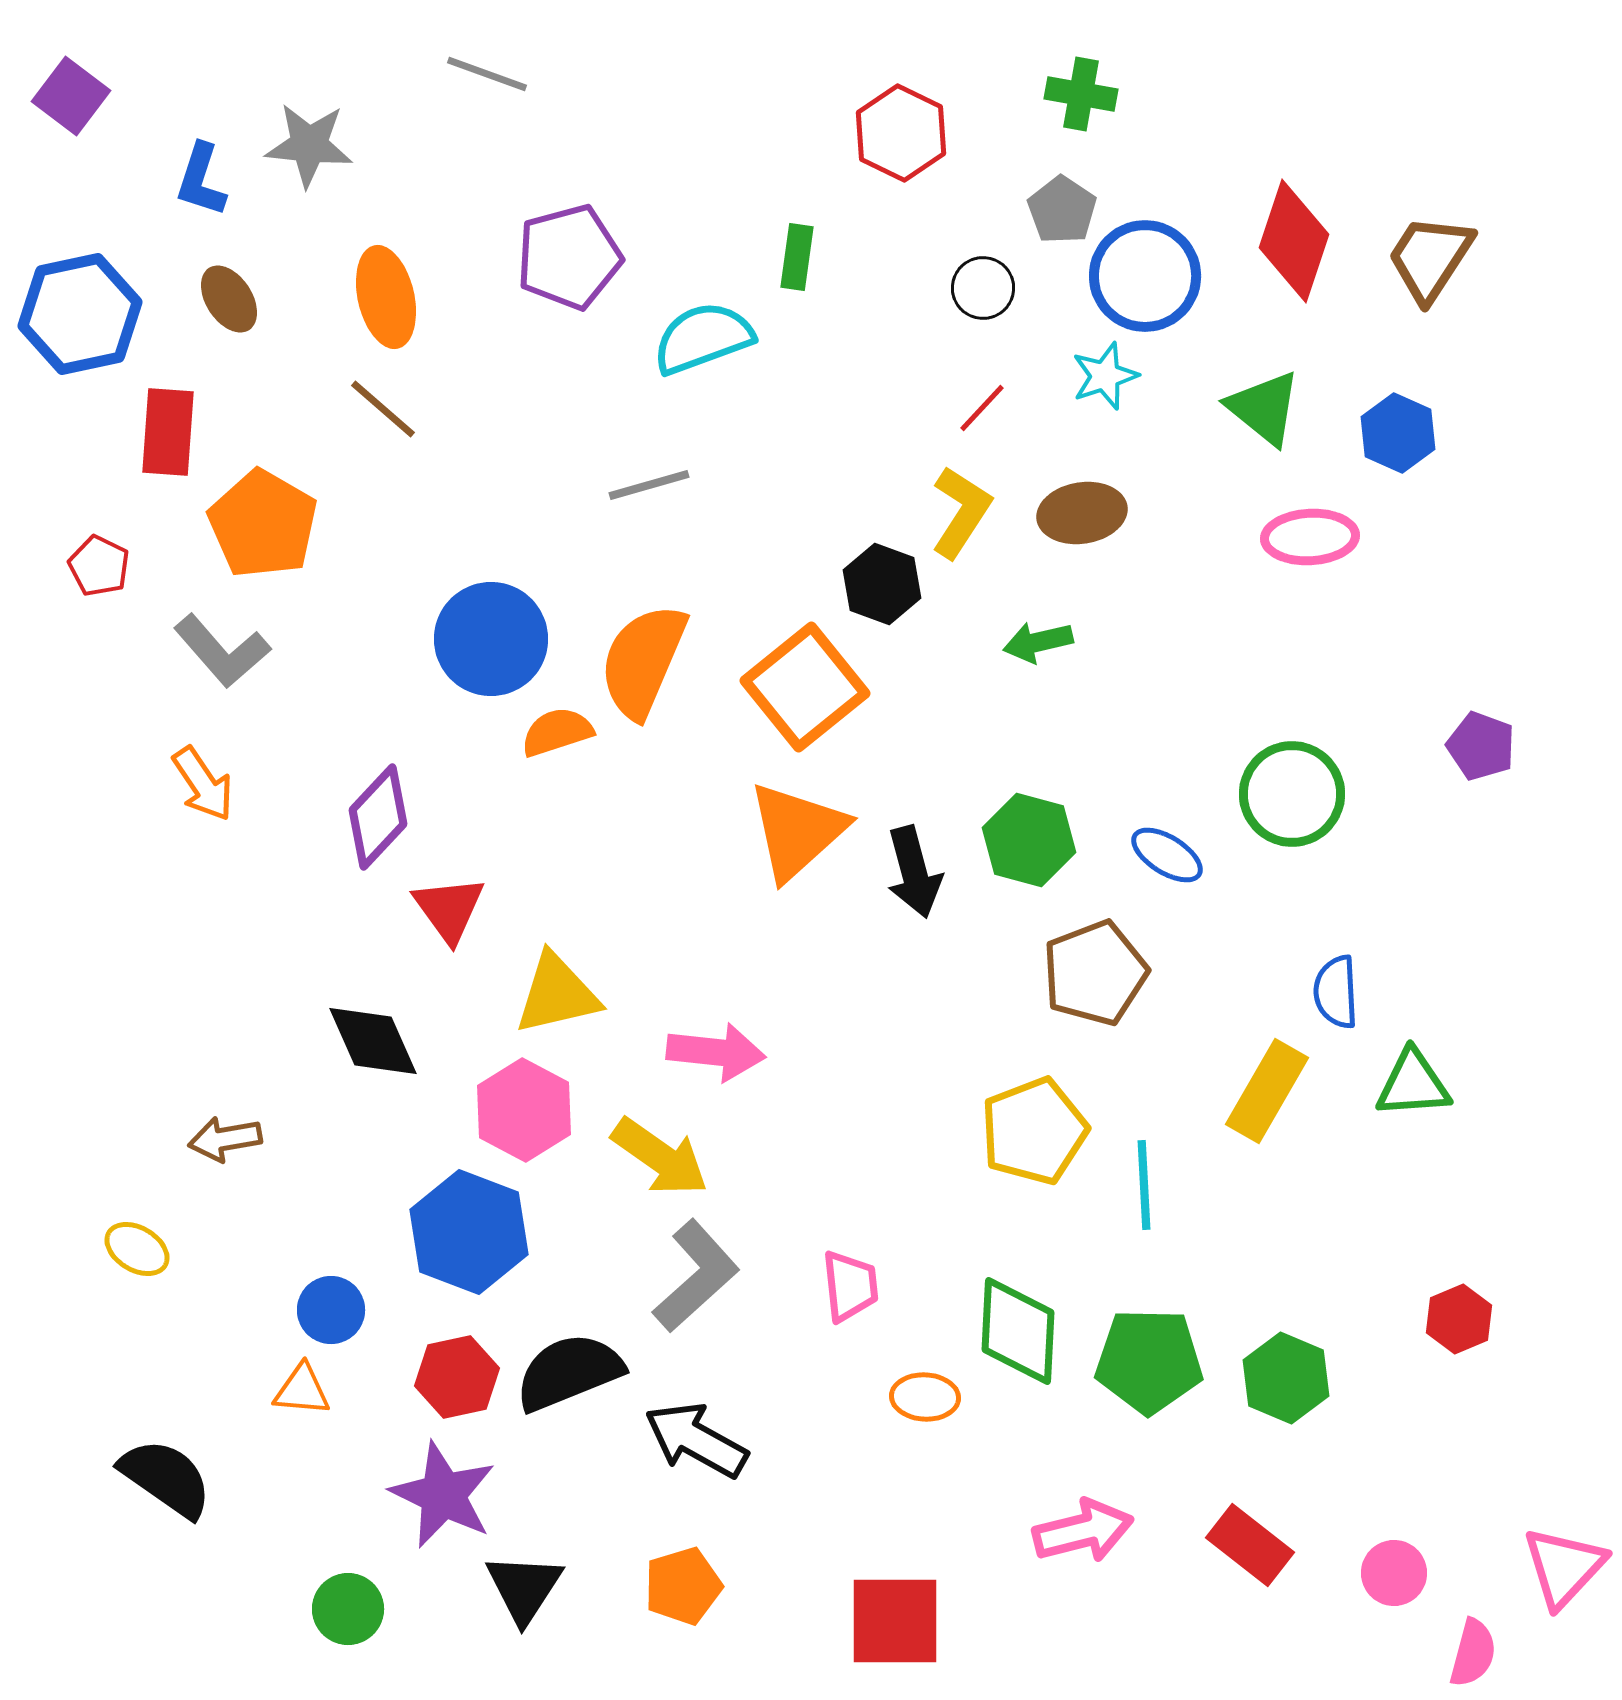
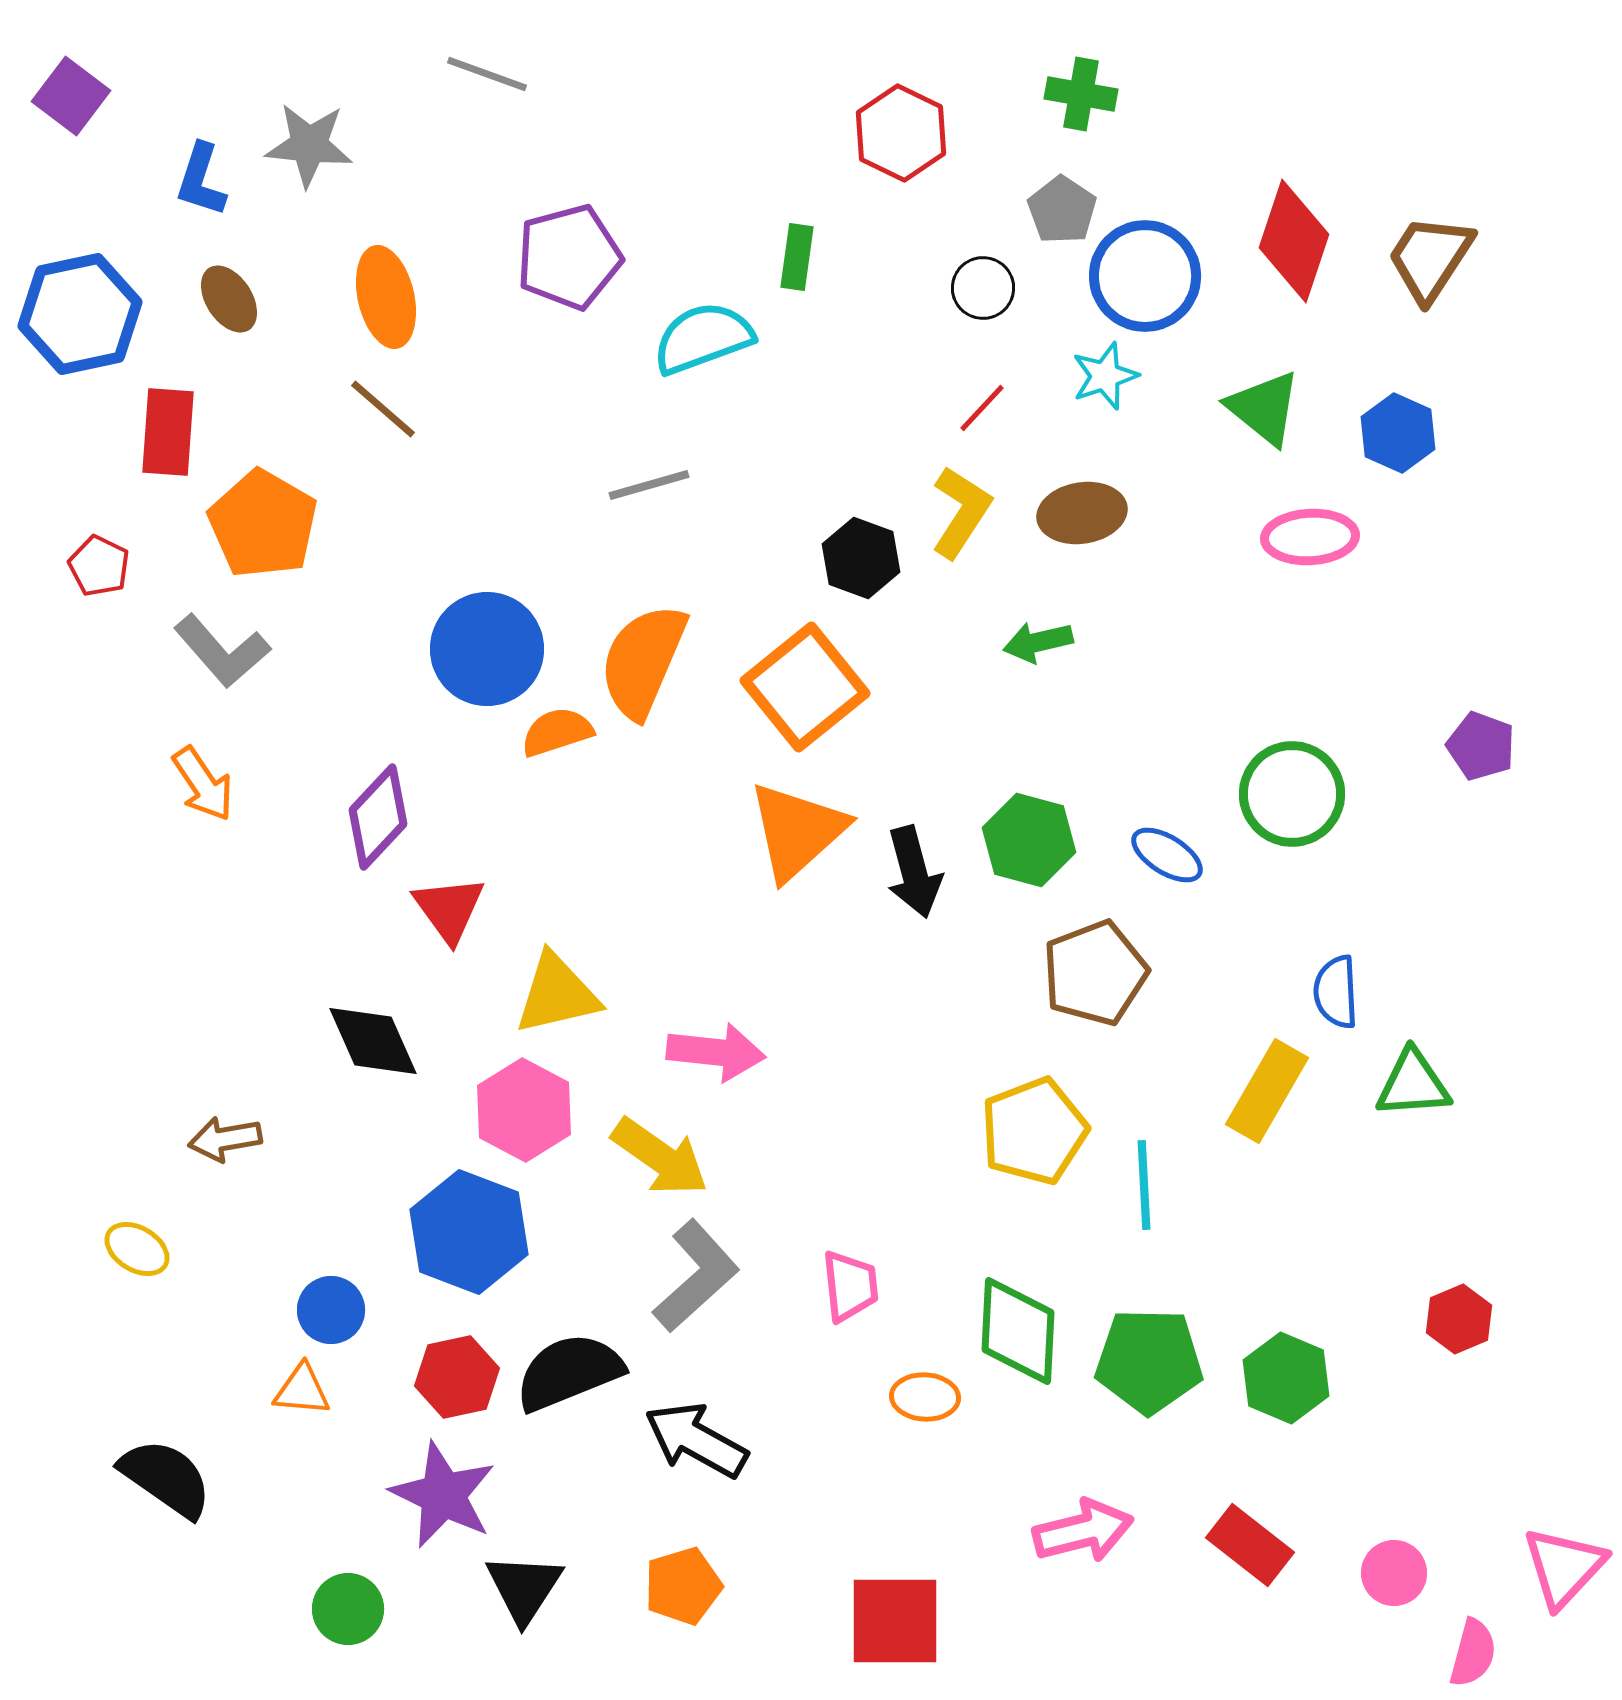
black hexagon at (882, 584): moved 21 px left, 26 px up
blue circle at (491, 639): moved 4 px left, 10 px down
